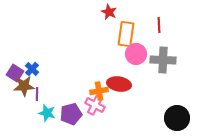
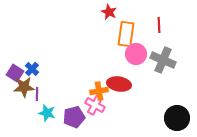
gray cross: rotated 20 degrees clockwise
brown star: moved 1 px down
purple pentagon: moved 3 px right, 3 px down
